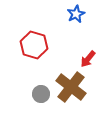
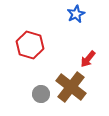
red hexagon: moved 4 px left
